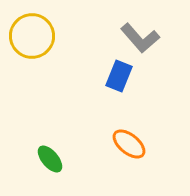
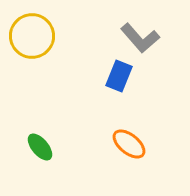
green ellipse: moved 10 px left, 12 px up
